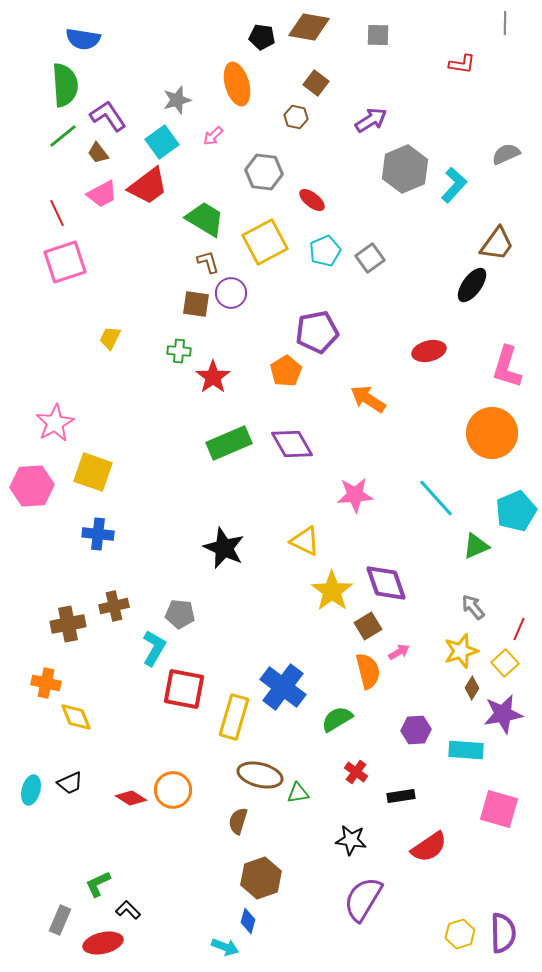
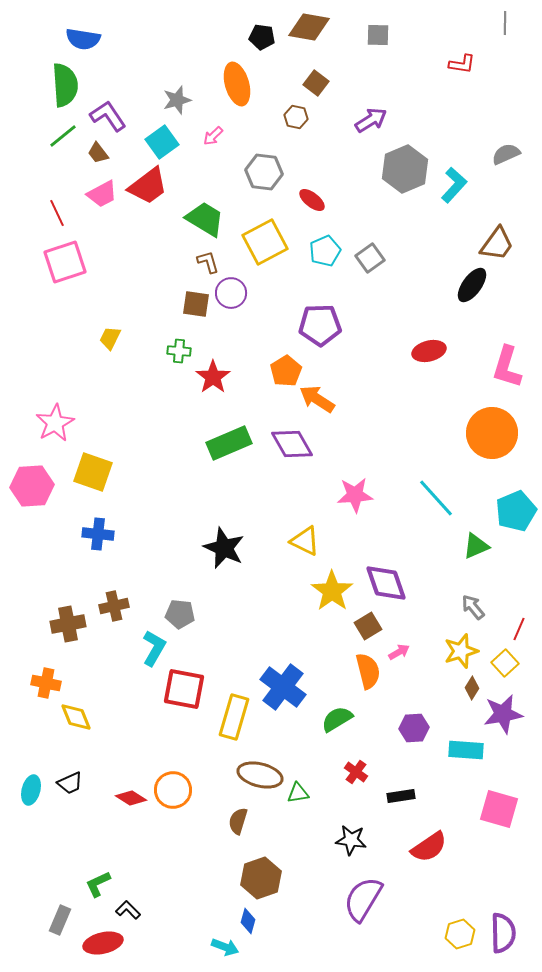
purple pentagon at (317, 332): moved 3 px right, 7 px up; rotated 9 degrees clockwise
orange arrow at (368, 399): moved 51 px left
purple hexagon at (416, 730): moved 2 px left, 2 px up
